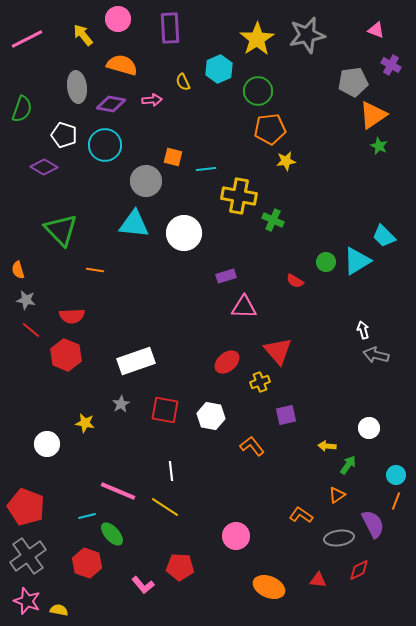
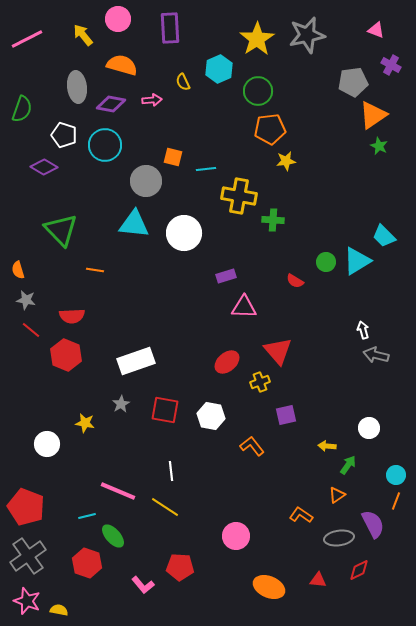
green cross at (273, 220): rotated 20 degrees counterclockwise
green ellipse at (112, 534): moved 1 px right, 2 px down
